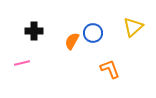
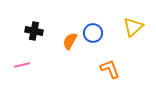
black cross: rotated 12 degrees clockwise
orange semicircle: moved 2 px left
pink line: moved 2 px down
